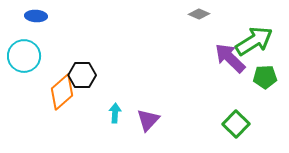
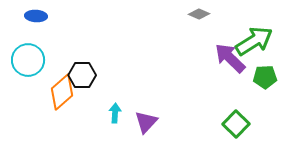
cyan circle: moved 4 px right, 4 px down
purple triangle: moved 2 px left, 2 px down
